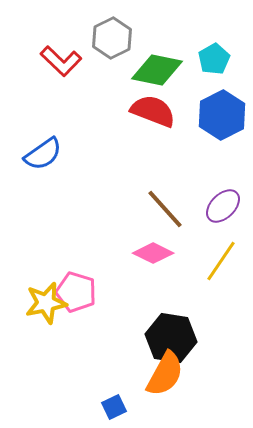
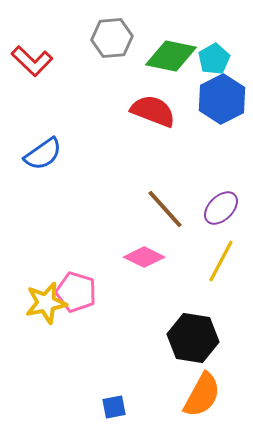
gray hexagon: rotated 21 degrees clockwise
red L-shape: moved 29 px left
green diamond: moved 14 px right, 14 px up
blue hexagon: moved 16 px up
purple ellipse: moved 2 px left, 2 px down
pink diamond: moved 9 px left, 4 px down
yellow line: rotated 6 degrees counterclockwise
black hexagon: moved 22 px right
orange semicircle: moved 37 px right, 21 px down
blue square: rotated 15 degrees clockwise
